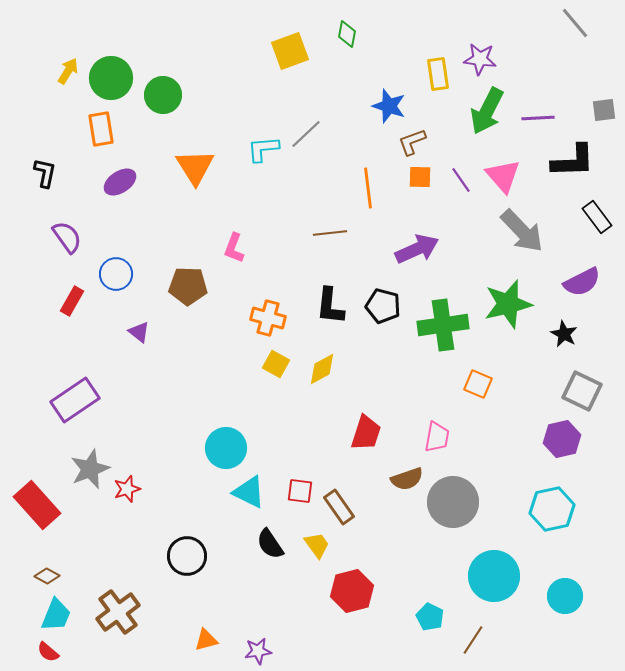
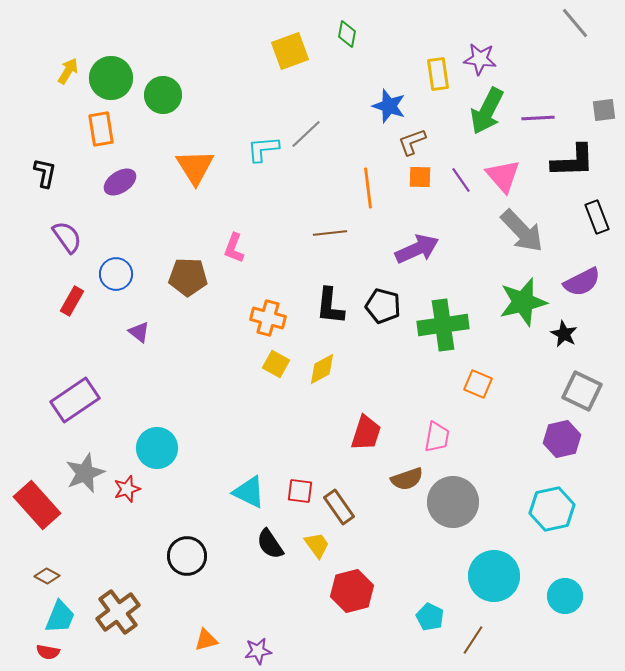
black rectangle at (597, 217): rotated 16 degrees clockwise
brown pentagon at (188, 286): moved 9 px up
green star at (508, 304): moved 15 px right, 2 px up
cyan circle at (226, 448): moved 69 px left
gray star at (90, 469): moved 5 px left, 4 px down
cyan trapezoid at (56, 615): moved 4 px right, 2 px down
red semicircle at (48, 652): rotated 30 degrees counterclockwise
